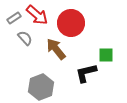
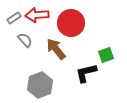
red arrow: rotated 135 degrees clockwise
gray semicircle: moved 2 px down
green square: rotated 21 degrees counterclockwise
gray hexagon: moved 1 px left, 2 px up
